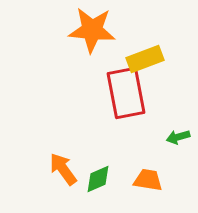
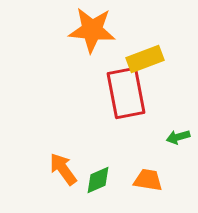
green diamond: moved 1 px down
